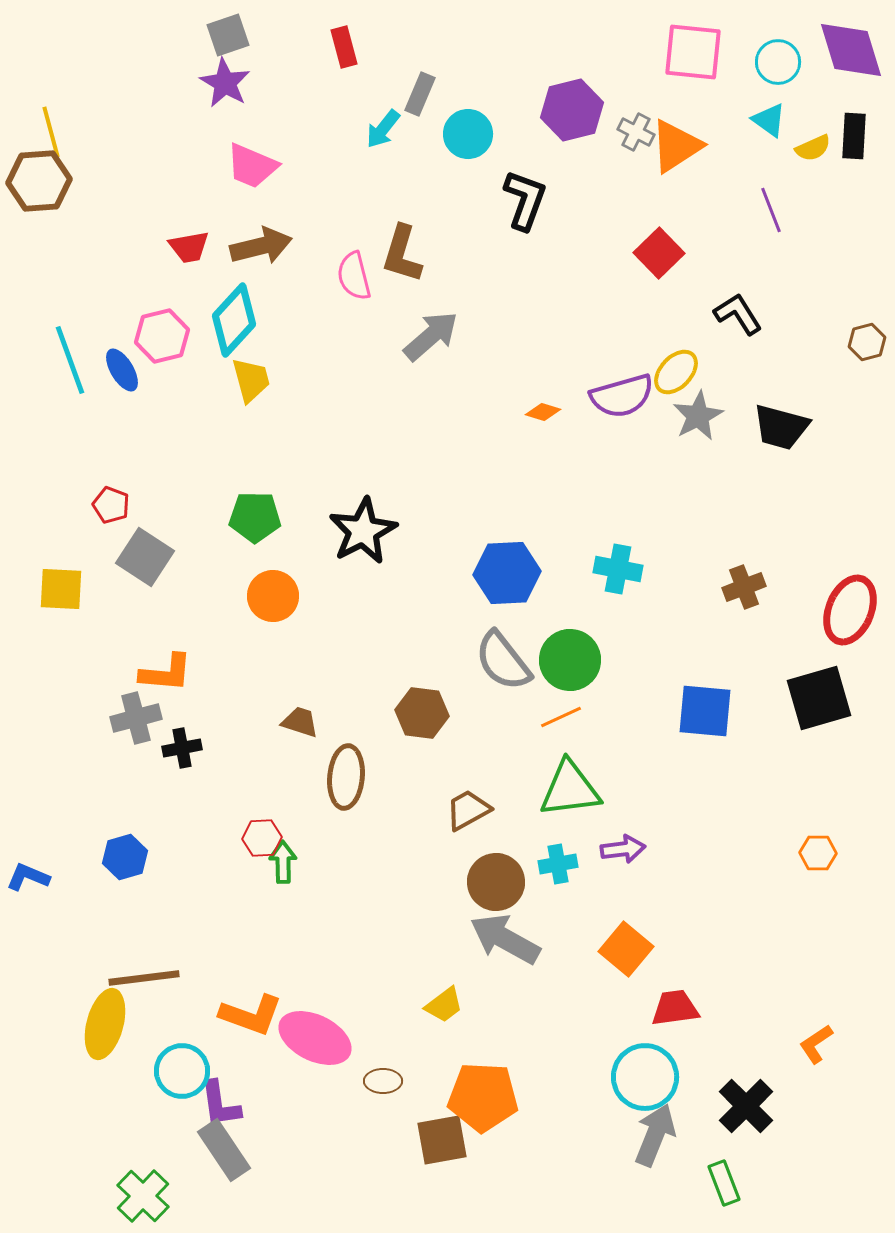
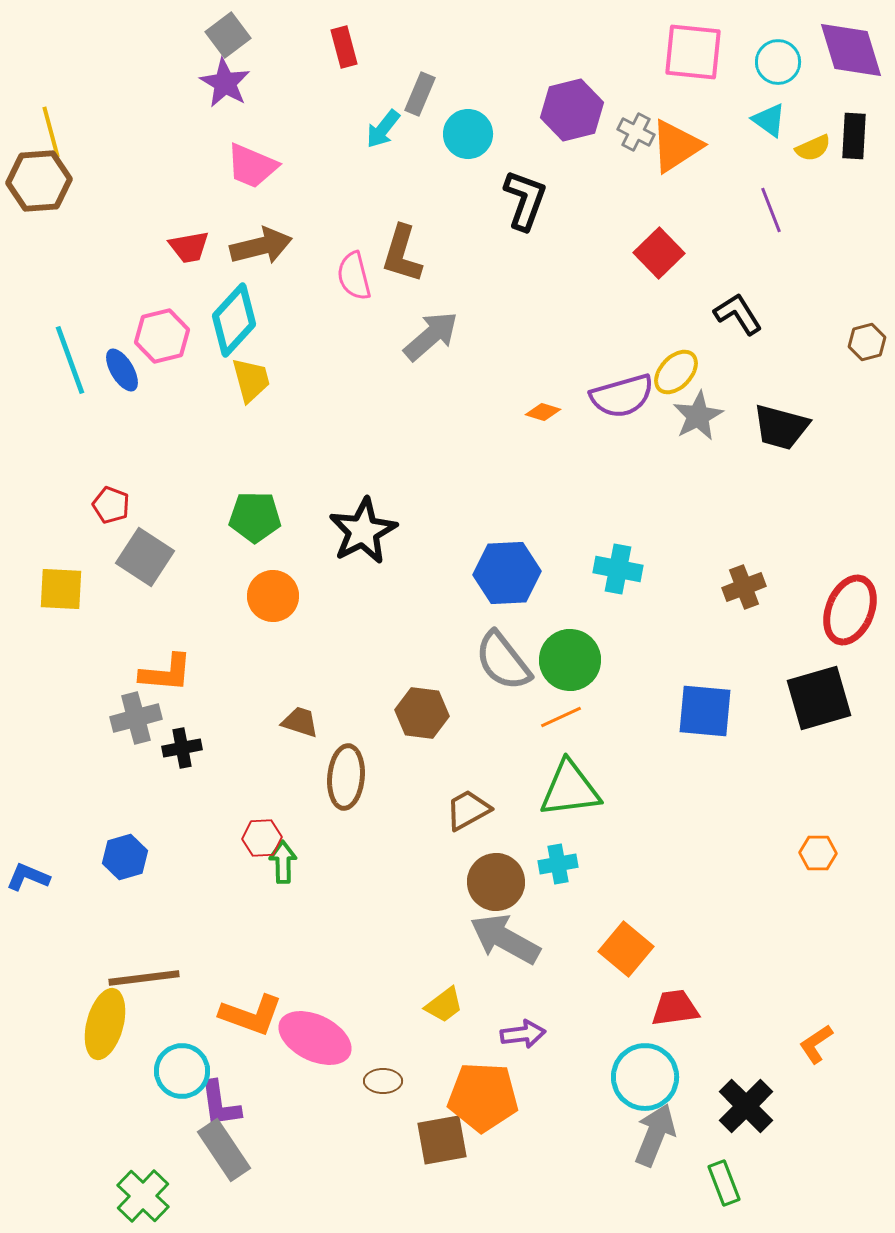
gray square at (228, 35): rotated 18 degrees counterclockwise
purple arrow at (623, 849): moved 100 px left, 185 px down
